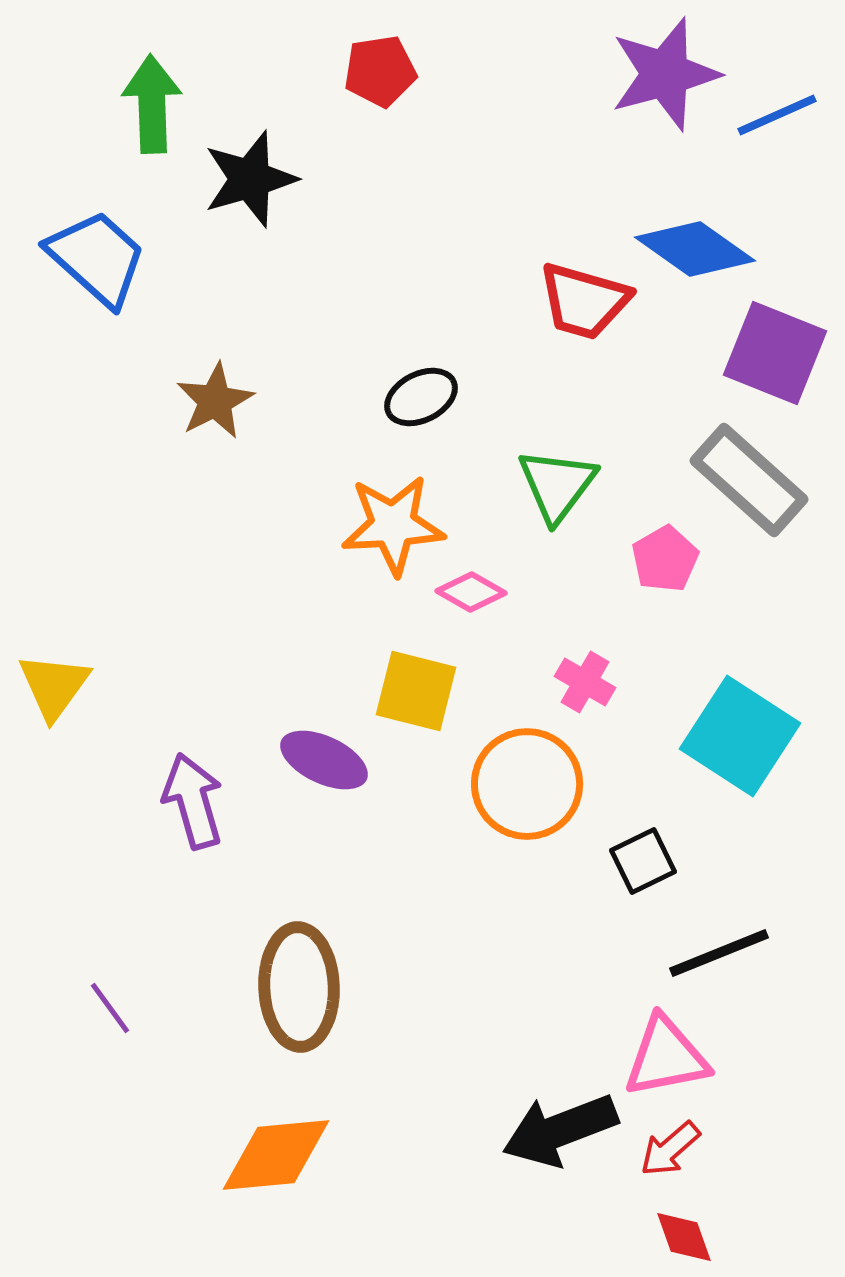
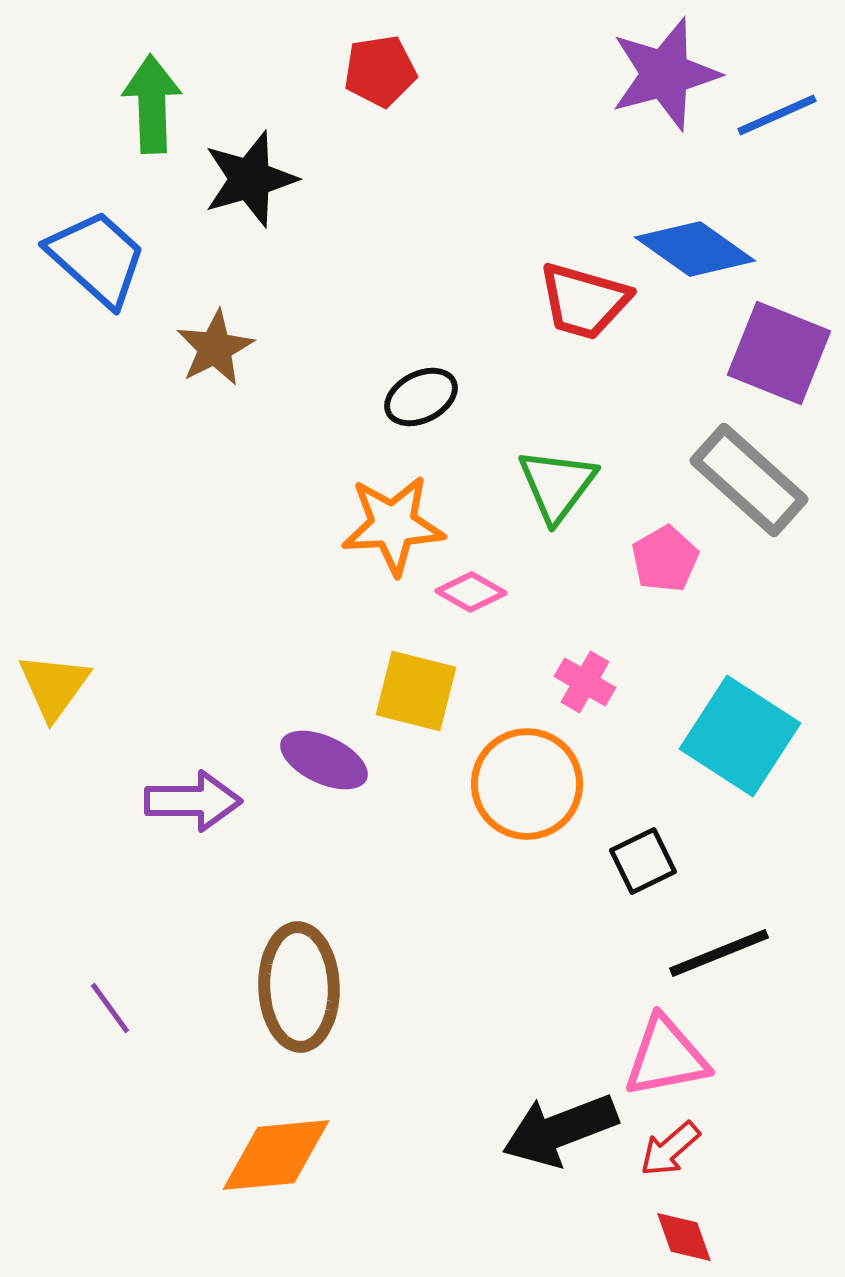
purple square: moved 4 px right
brown star: moved 53 px up
purple arrow: rotated 106 degrees clockwise
